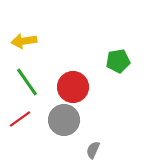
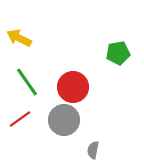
yellow arrow: moved 5 px left, 3 px up; rotated 35 degrees clockwise
green pentagon: moved 8 px up
gray semicircle: rotated 12 degrees counterclockwise
